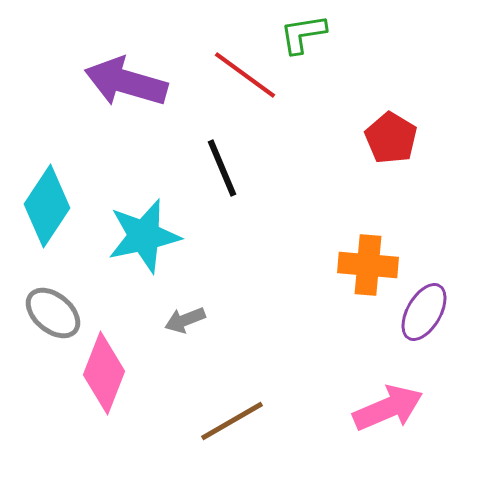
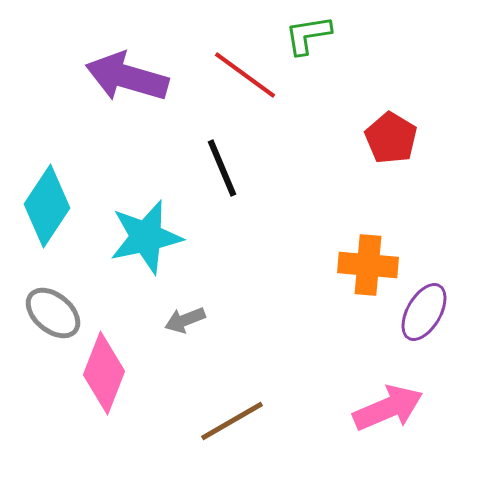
green L-shape: moved 5 px right, 1 px down
purple arrow: moved 1 px right, 5 px up
cyan star: moved 2 px right, 1 px down
